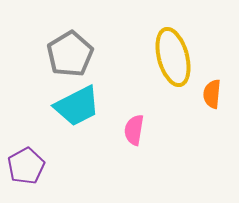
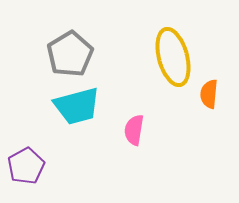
orange semicircle: moved 3 px left
cyan trapezoid: rotated 12 degrees clockwise
